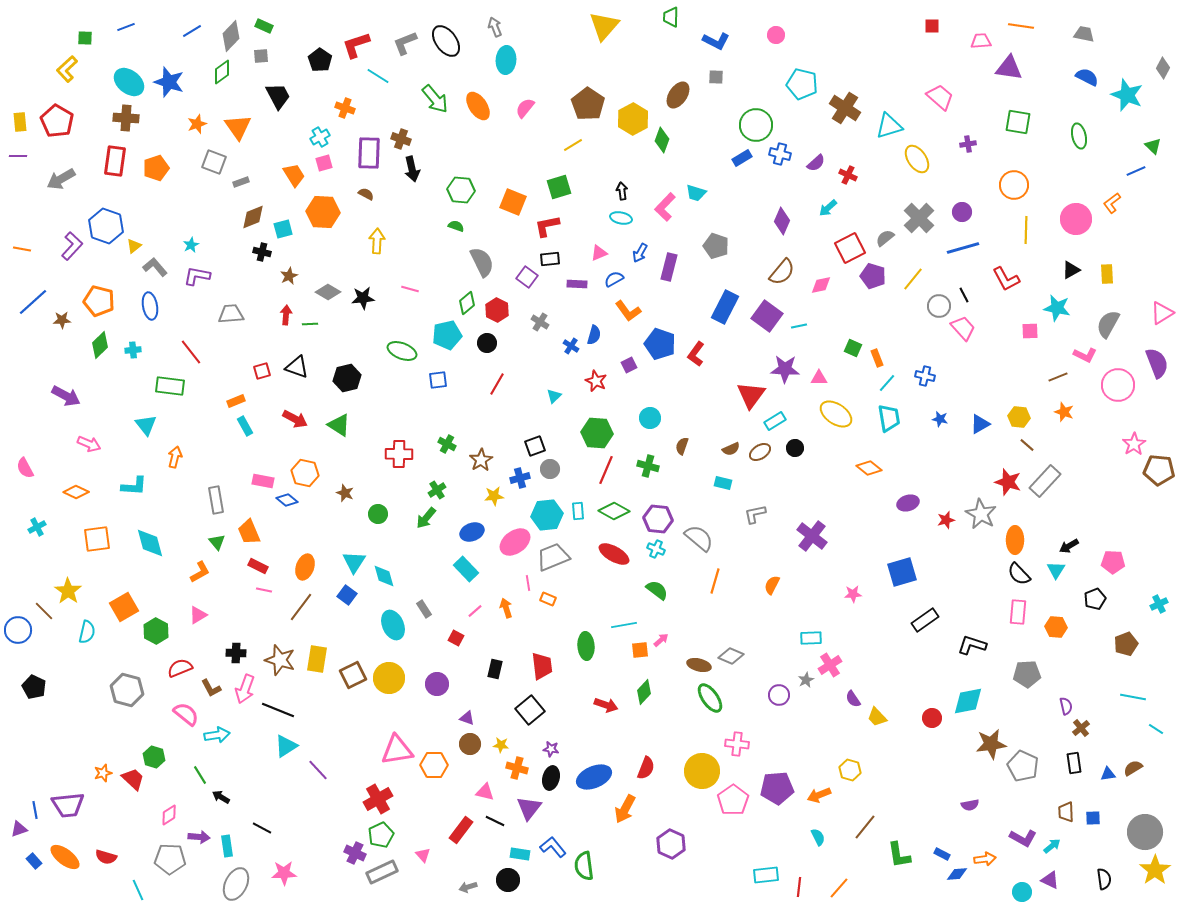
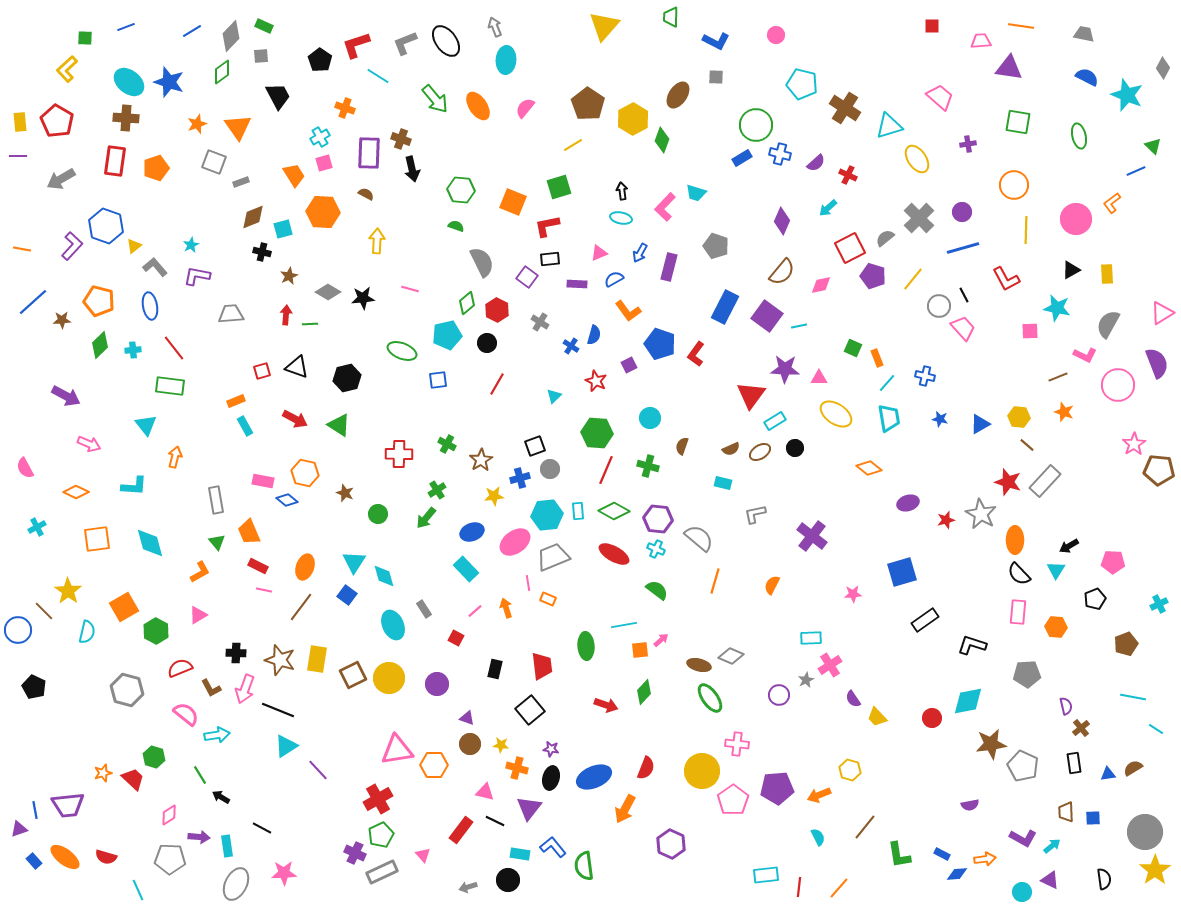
red line at (191, 352): moved 17 px left, 4 px up
